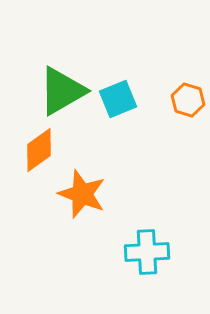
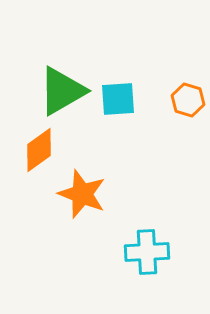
cyan square: rotated 18 degrees clockwise
